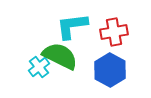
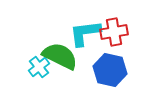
cyan L-shape: moved 13 px right, 7 px down
blue hexagon: rotated 16 degrees counterclockwise
